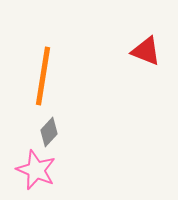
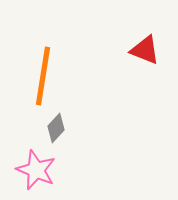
red triangle: moved 1 px left, 1 px up
gray diamond: moved 7 px right, 4 px up
